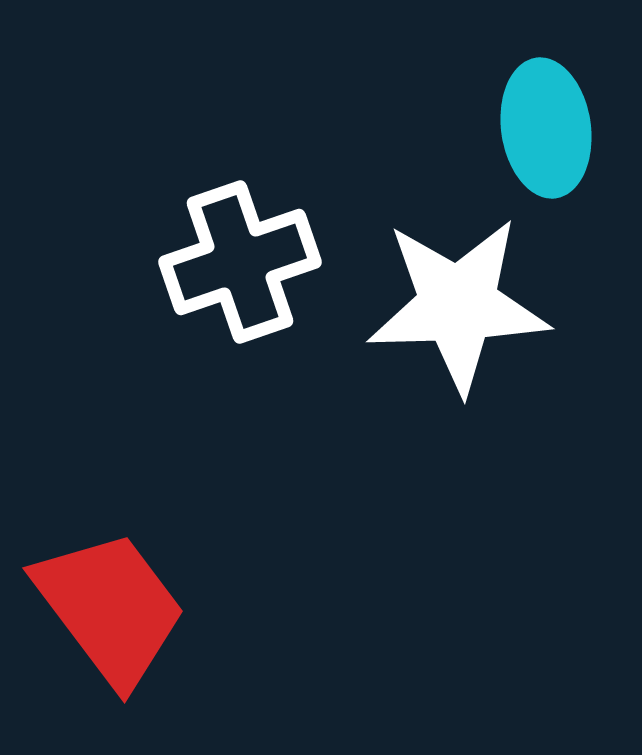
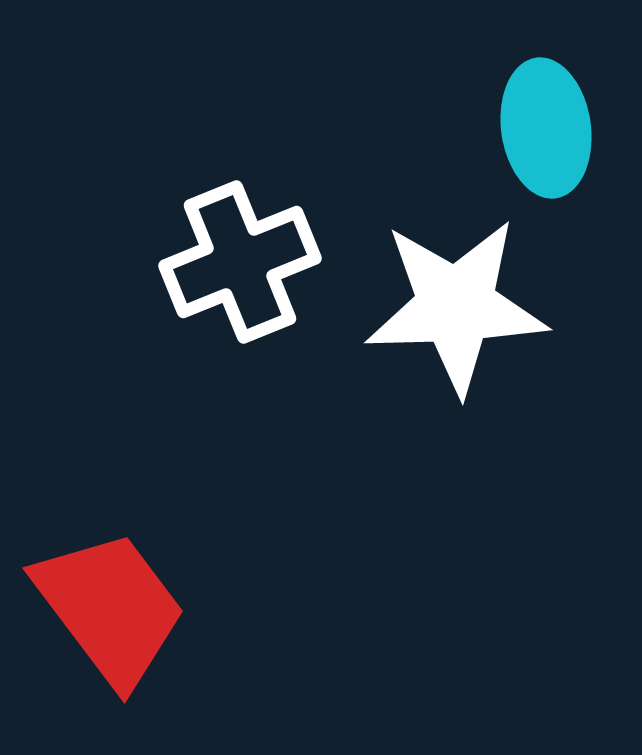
white cross: rotated 3 degrees counterclockwise
white star: moved 2 px left, 1 px down
